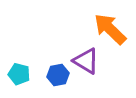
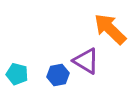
cyan pentagon: moved 2 px left
